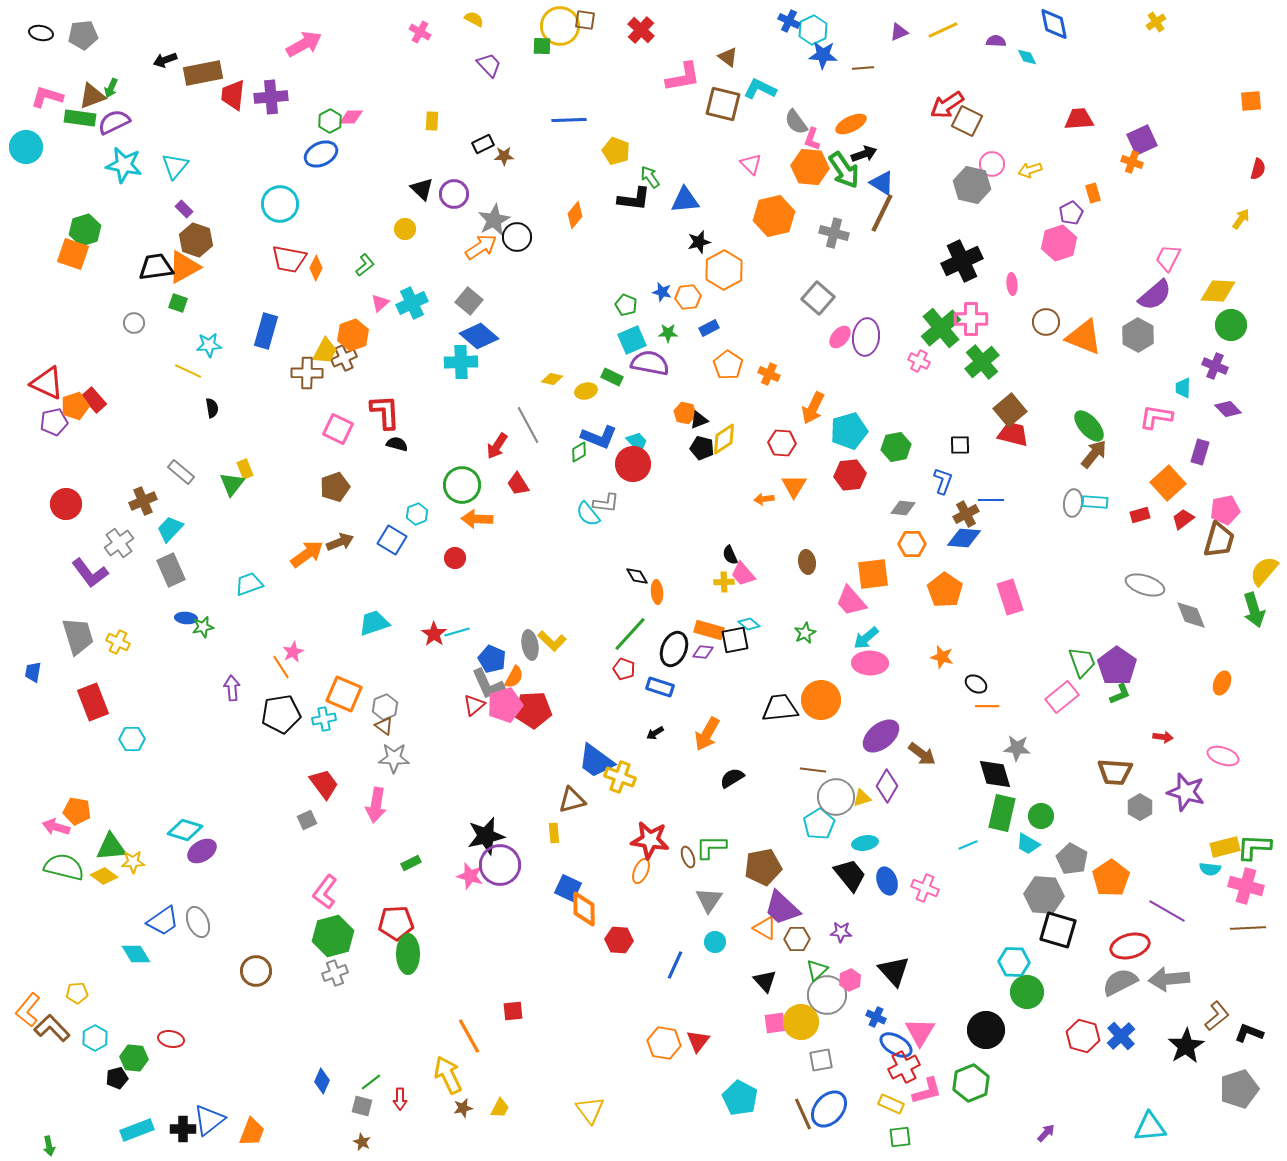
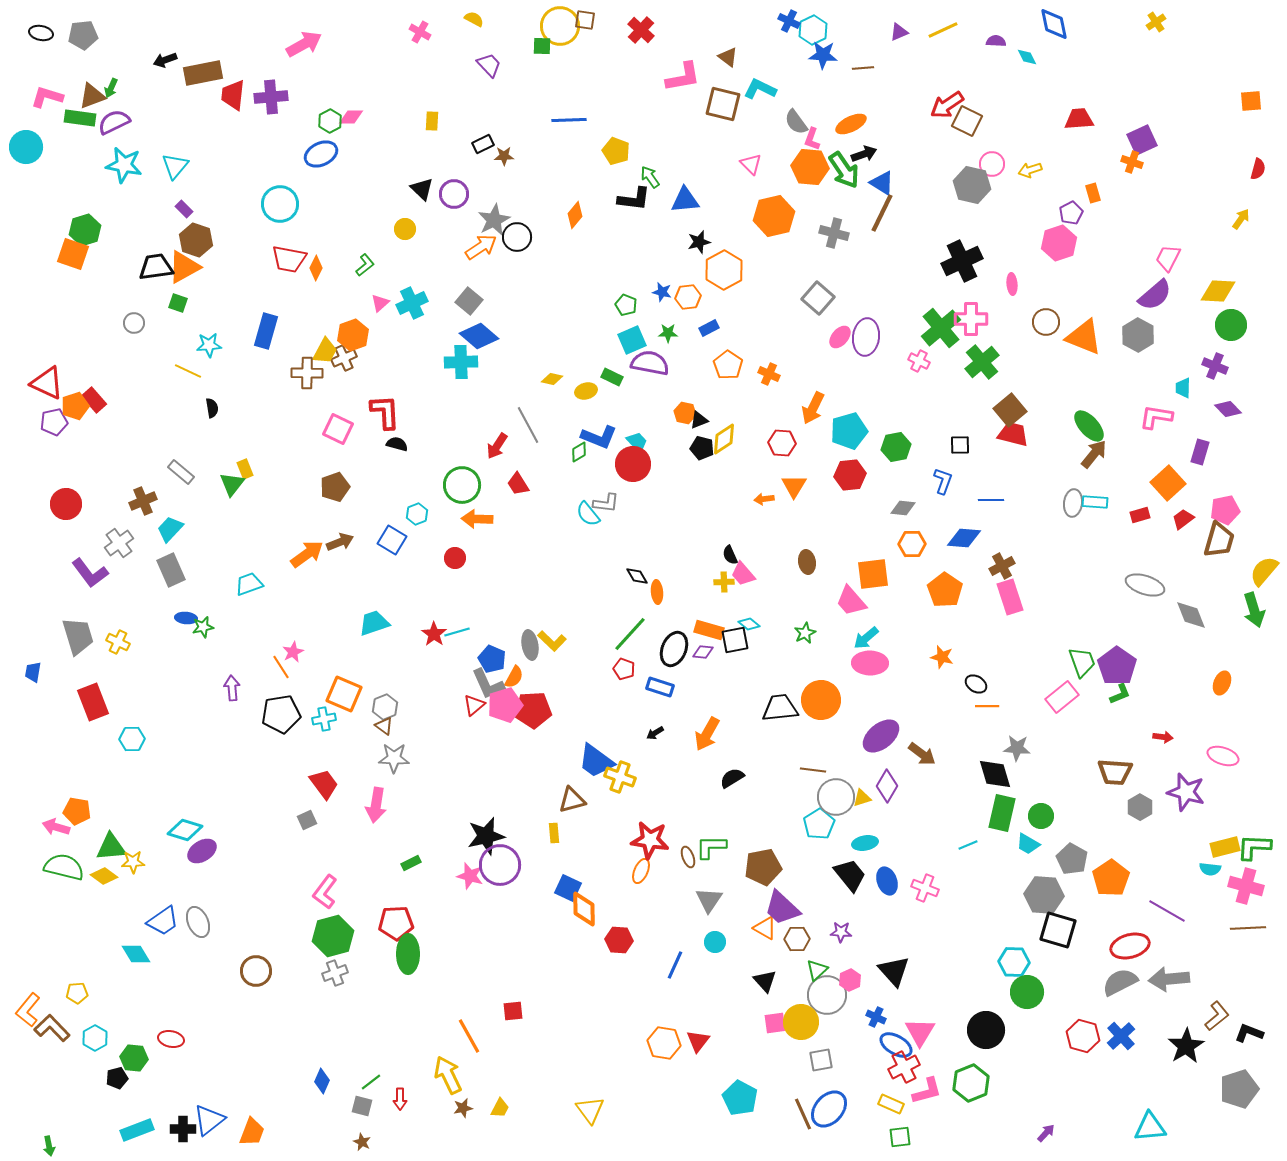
brown cross at (966, 514): moved 36 px right, 52 px down
